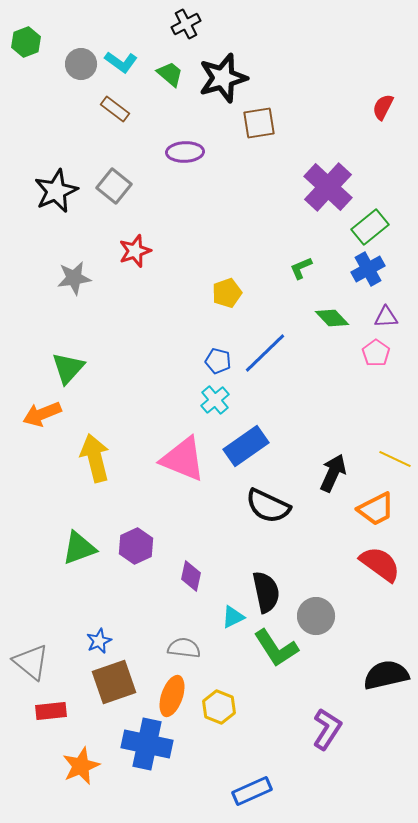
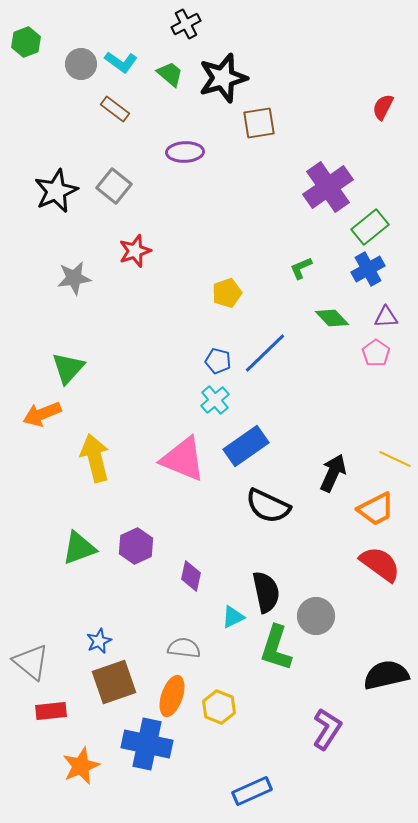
purple cross at (328, 187): rotated 12 degrees clockwise
green L-shape at (276, 648): rotated 51 degrees clockwise
